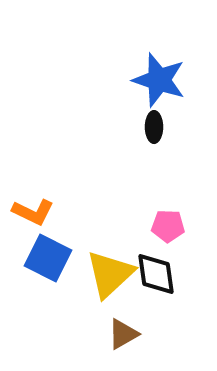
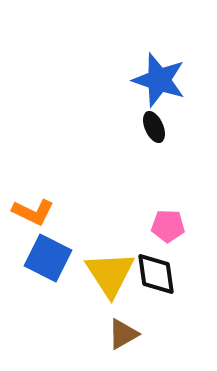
black ellipse: rotated 24 degrees counterclockwise
yellow triangle: rotated 20 degrees counterclockwise
